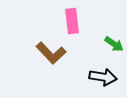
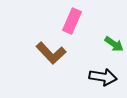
pink rectangle: rotated 30 degrees clockwise
